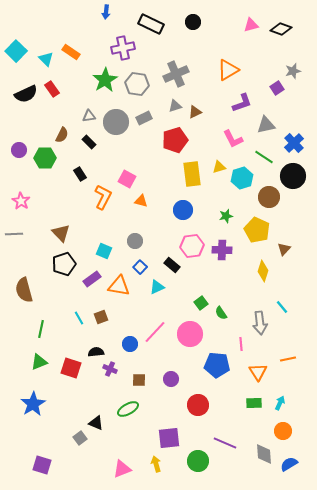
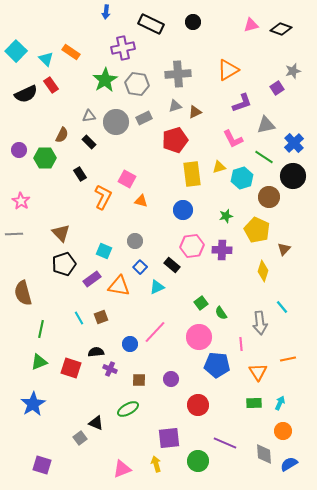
gray cross at (176, 74): moved 2 px right; rotated 20 degrees clockwise
red rectangle at (52, 89): moved 1 px left, 4 px up
brown semicircle at (24, 290): moved 1 px left, 3 px down
pink circle at (190, 334): moved 9 px right, 3 px down
